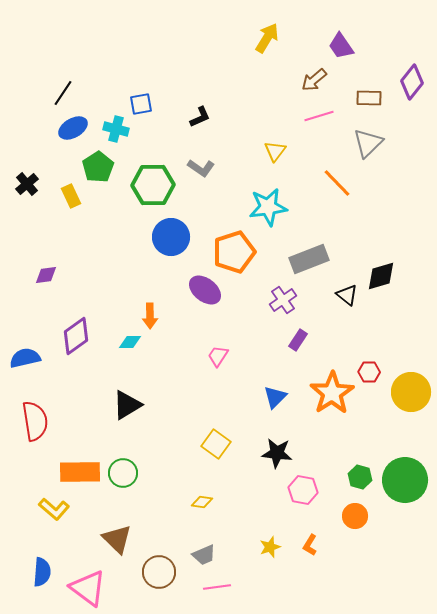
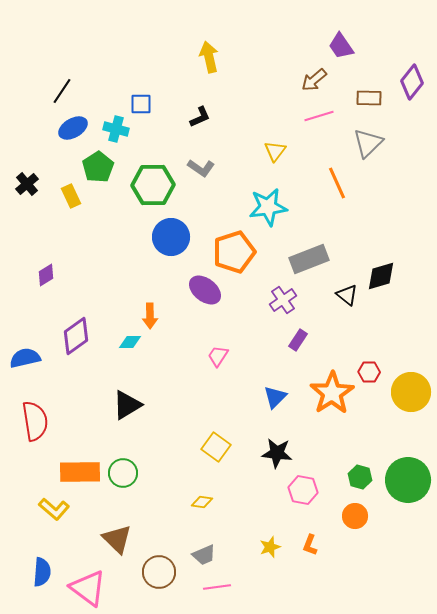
yellow arrow at (267, 38): moved 58 px left, 19 px down; rotated 44 degrees counterclockwise
black line at (63, 93): moved 1 px left, 2 px up
blue square at (141, 104): rotated 10 degrees clockwise
orange line at (337, 183): rotated 20 degrees clockwise
purple diamond at (46, 275): rotated 25 degrees counterclockwise
yellow square at (216, 444): moved 3 px down
green circle at (405, 480): moved 3 px right
orange L-shape at (310, 545): rotated 10 degrees counterclockwise
